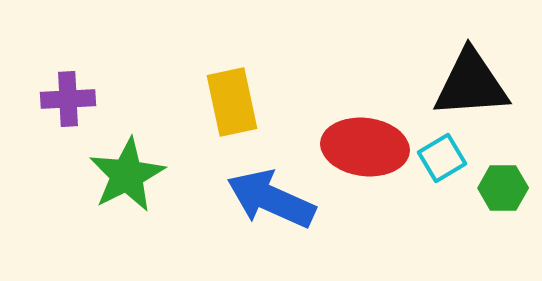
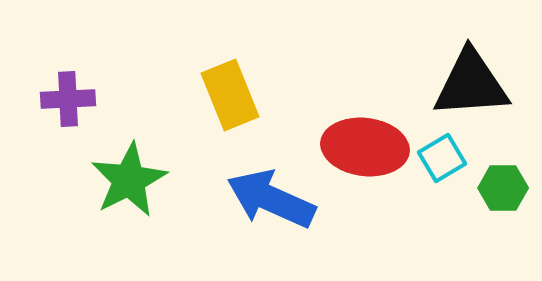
yellow rectangle: moved 2 px left, 7 px up; rotated 10 degrees counterclockwise
green star: moved 2 px right, 5 px down
